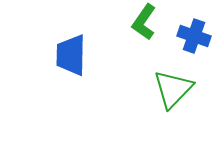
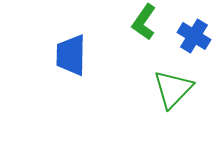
blue cross: rotated 12 degrees clockwise
